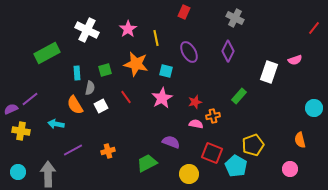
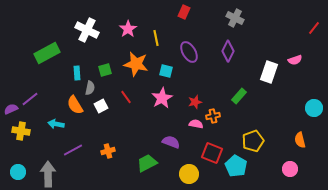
yellow pentagon at (253, 145): moved 4 px up
